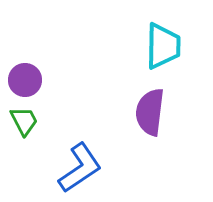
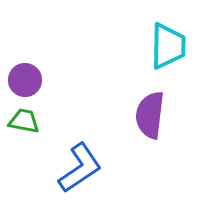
cyan trapezoid: moved 5 px right
purple semicircle: moved 3 px down
green trapezoid: rotated 52 degrees counterclockwise
